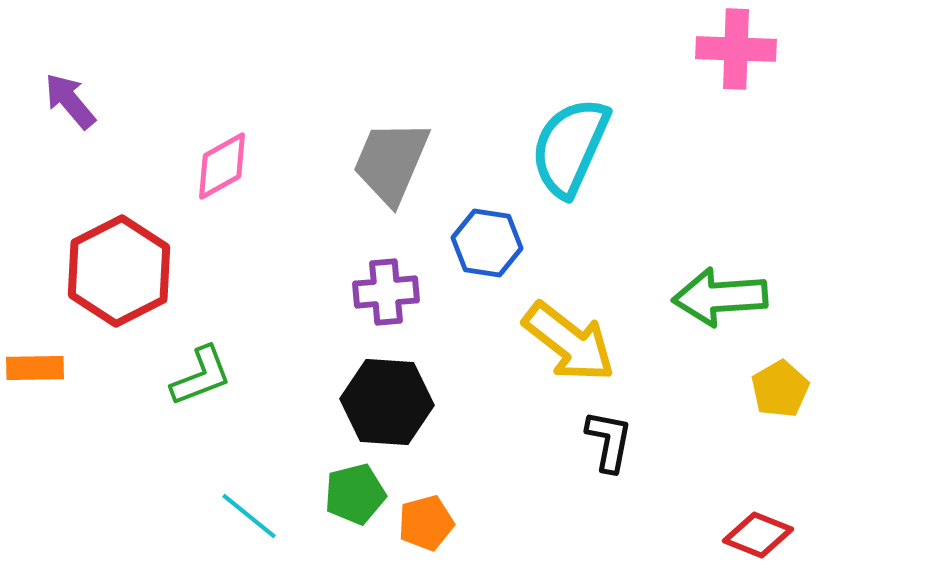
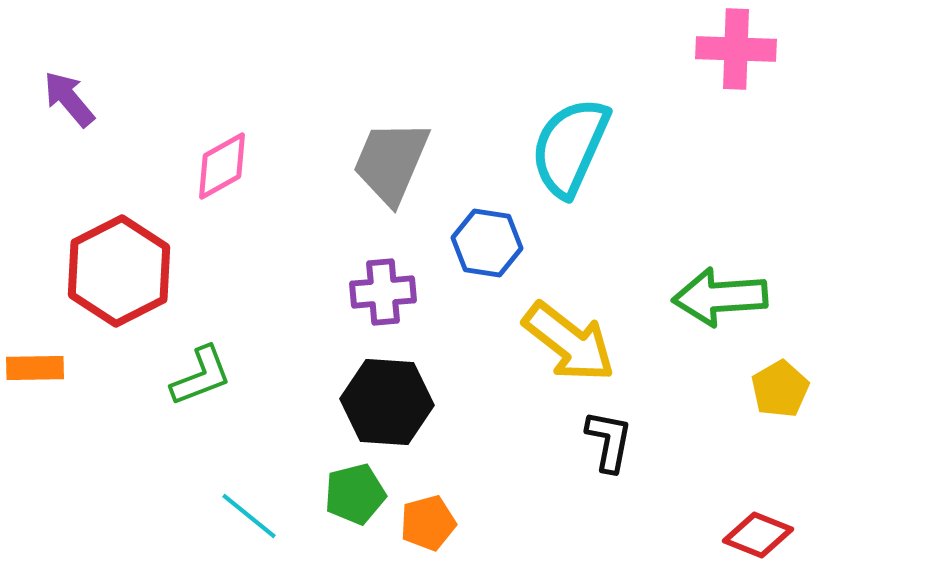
purple arrow: moved 1 px left, 2 px up
purple cross: moved 3 px left
orange pentagon: moved 2 px right
